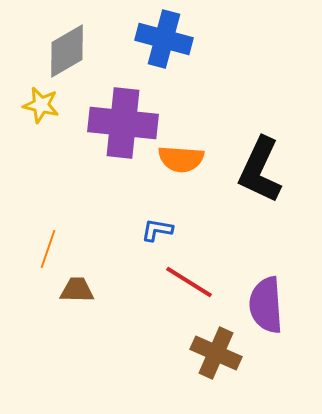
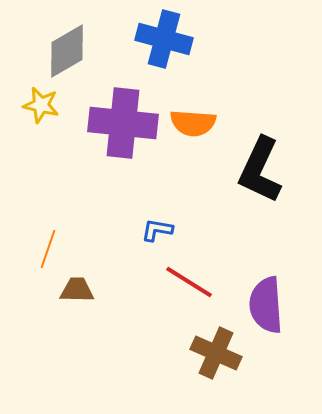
orange semicircle: moved 12 px right, 36 px up
